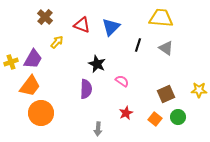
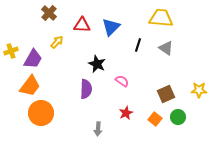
brown cross: moved 4 px right, 4 px up
red triangle: rotated 18 degrees counterclockwise
yellow cross: moved 11 px up
